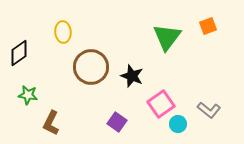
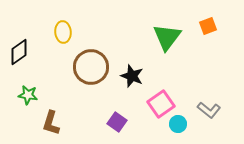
black diamond: moved 1 px up
brown L-shape: rotated 10 degrees counterclockwise
